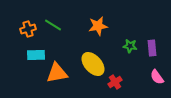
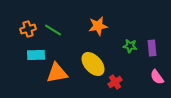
green line: moved 5 px down
